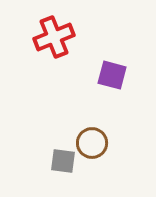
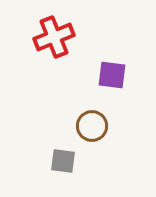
purple square: rotated 8 degrees counterclockwise
brown circle: moved 17 px up
